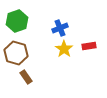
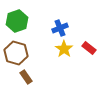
red rectangle: moved 2 px down; rotated 48 degrees clockwise
